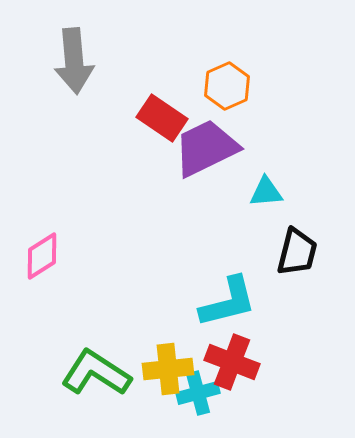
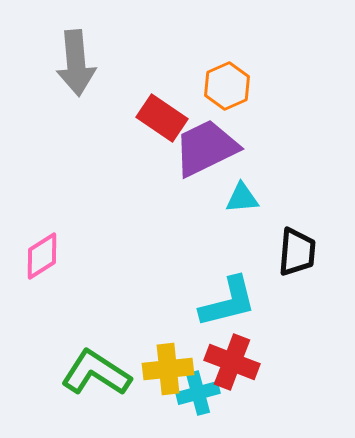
gray arrow: moved 2 px right, 2 px down
cyan triangle: moved 24 px left, 6 px down
black trapezoid: rotated 9 degrees counterclockwise
